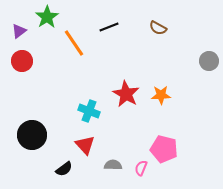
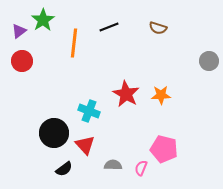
green star: moved 4 px left, 3 px down
brown semicircle: rotated 12 degrees counterclockwise
orange line: rotated 40 degrees clockwise
black circle: moved 22 px right, 2 px up
